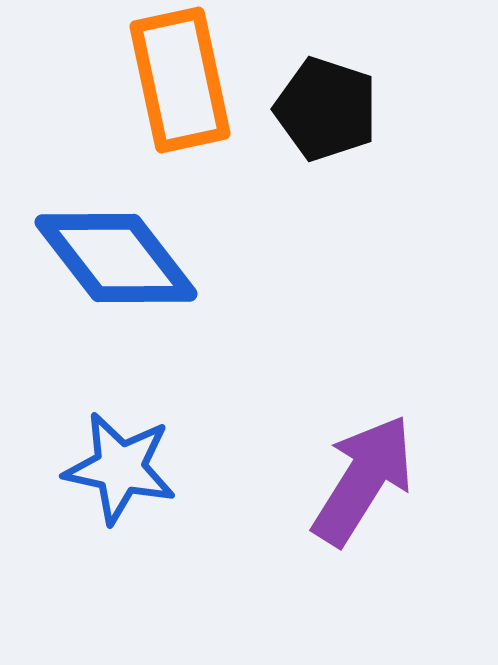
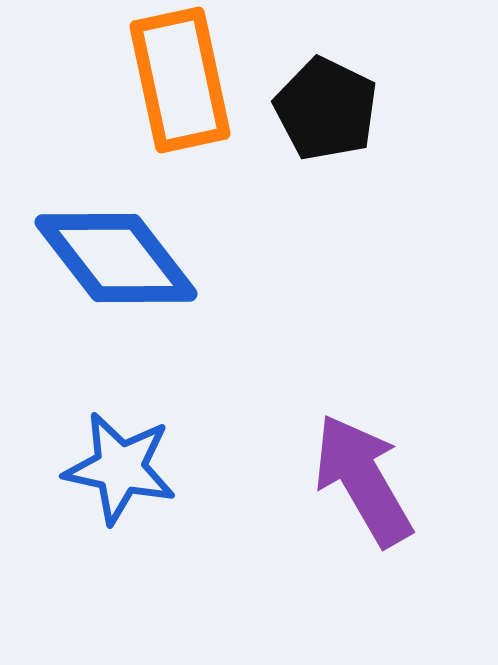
black pentagon: rotated 8 degrees clockwise
purple arrow: rotated 62 degrees counterclockwise
